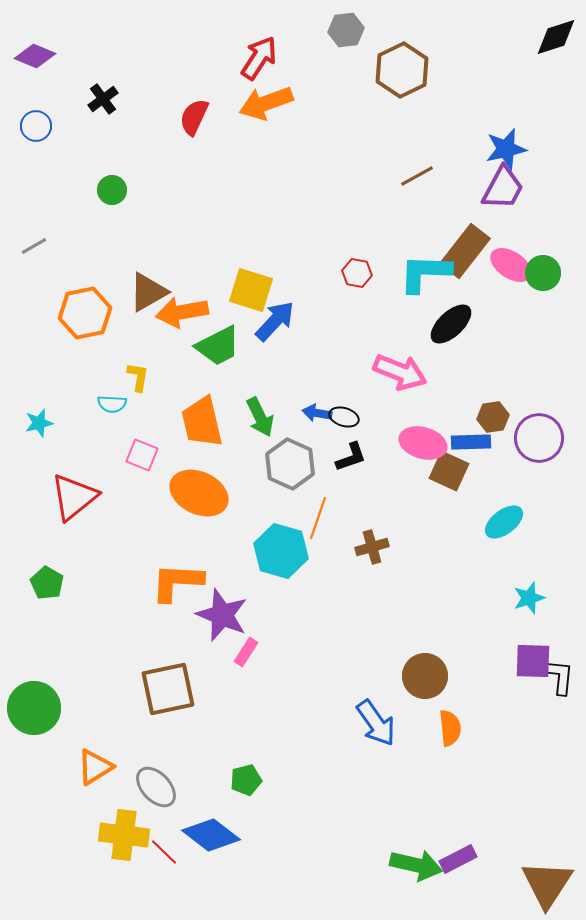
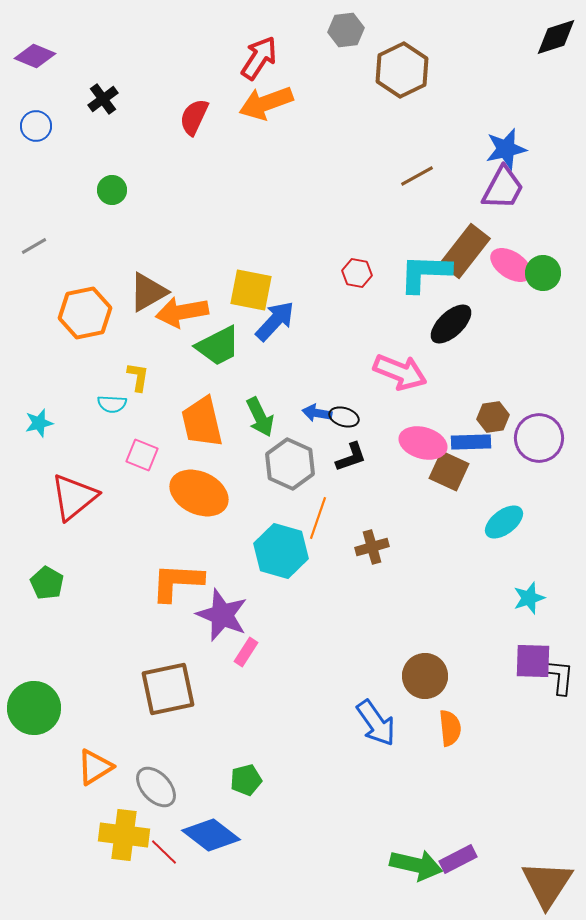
yellow square at (251, 290): rotated 6 degrees counterclockwise
